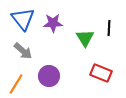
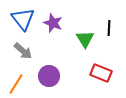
purple star: rotated 24 degrees clockwise
green triangle: moved 1 px down
